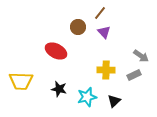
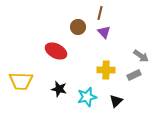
brown line: rotated 24 degrees counterclockwise
black triangle: moved 2 px right
